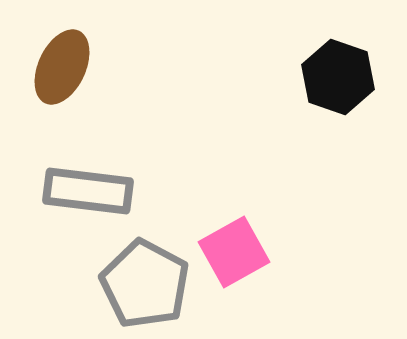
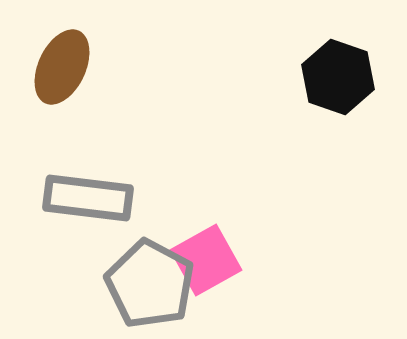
gray rectangle: moved 7 px down
pink square: moved 28 px left, 8 px down
gray pentagon: moved 5 px right
